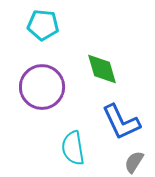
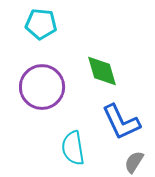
cyan pentagon: moved 2 px left, 1 px up
green diamond: moved 2 px down
